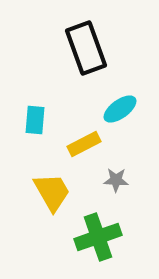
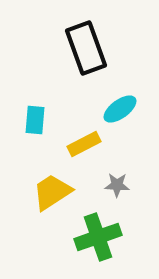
gray star: moved 1 px right, 5 px down
yellow trapezoid: rotated 93 degrees counterclockwise
